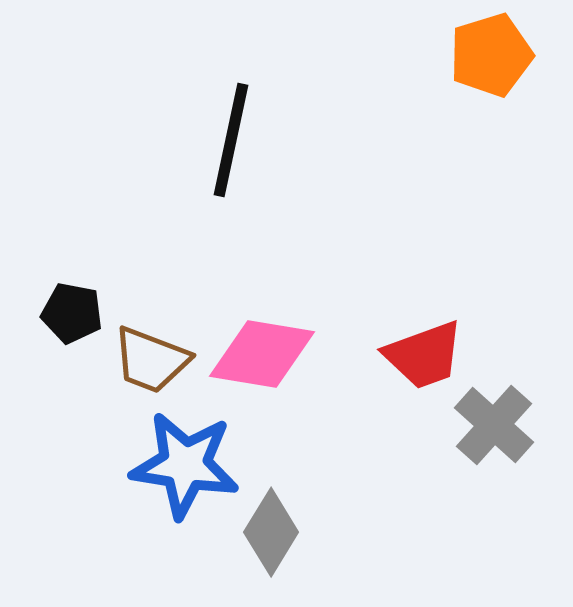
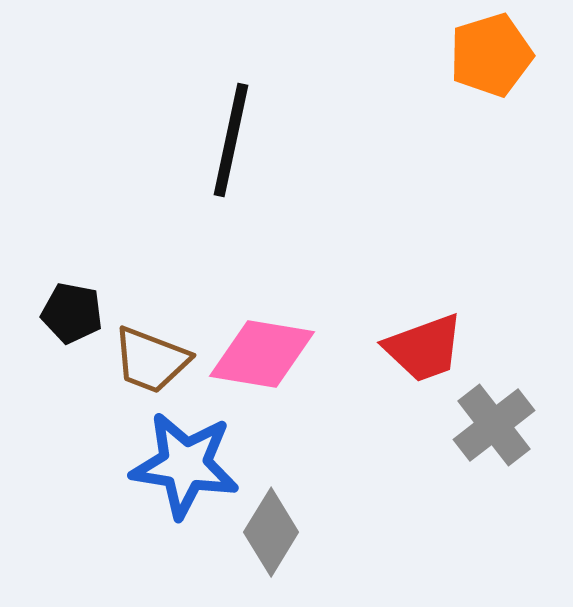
red trapezoid: moved 7 px up
gray cross: rotated 10 degrees clockwise
